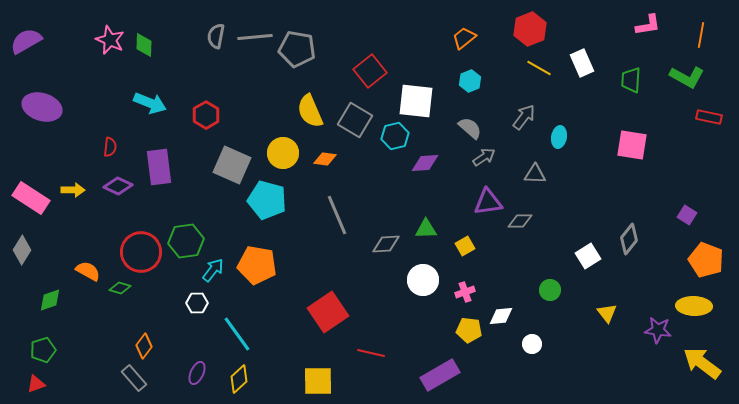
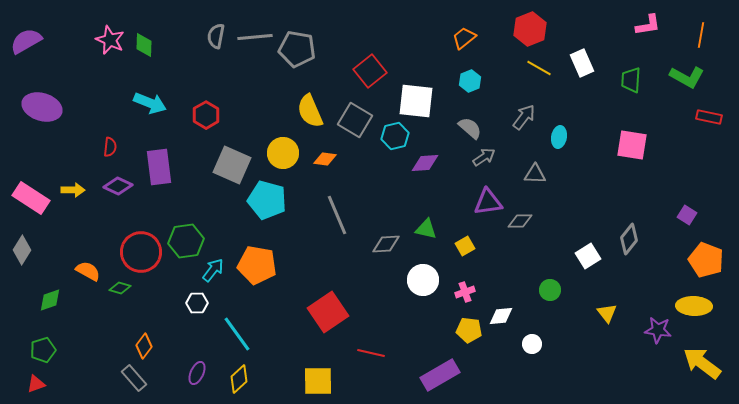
green triangle at (426, 229): rotated 15 degrees clockwise
